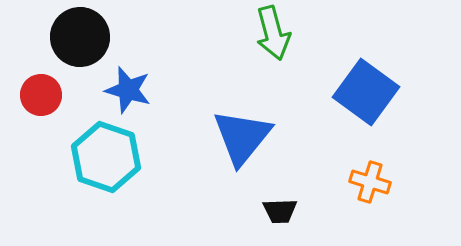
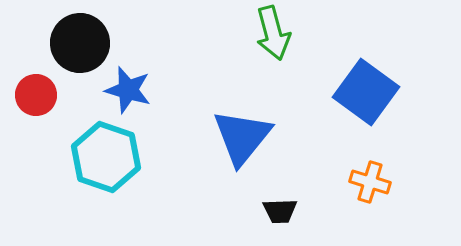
black circle: moved 6 px down
red circle: moved 5 px left
